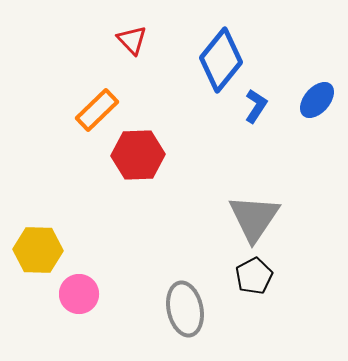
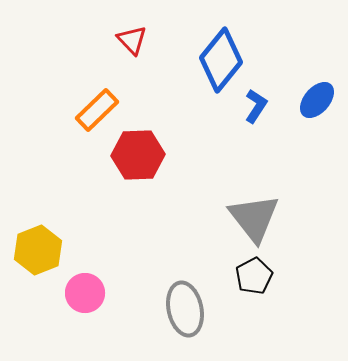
gray triangle: rotated 12 degrees counterclockwise
yellow hexagon: rotated 24 degrees counterclockwise
pink circle: moved 6 px right, 1 px up
